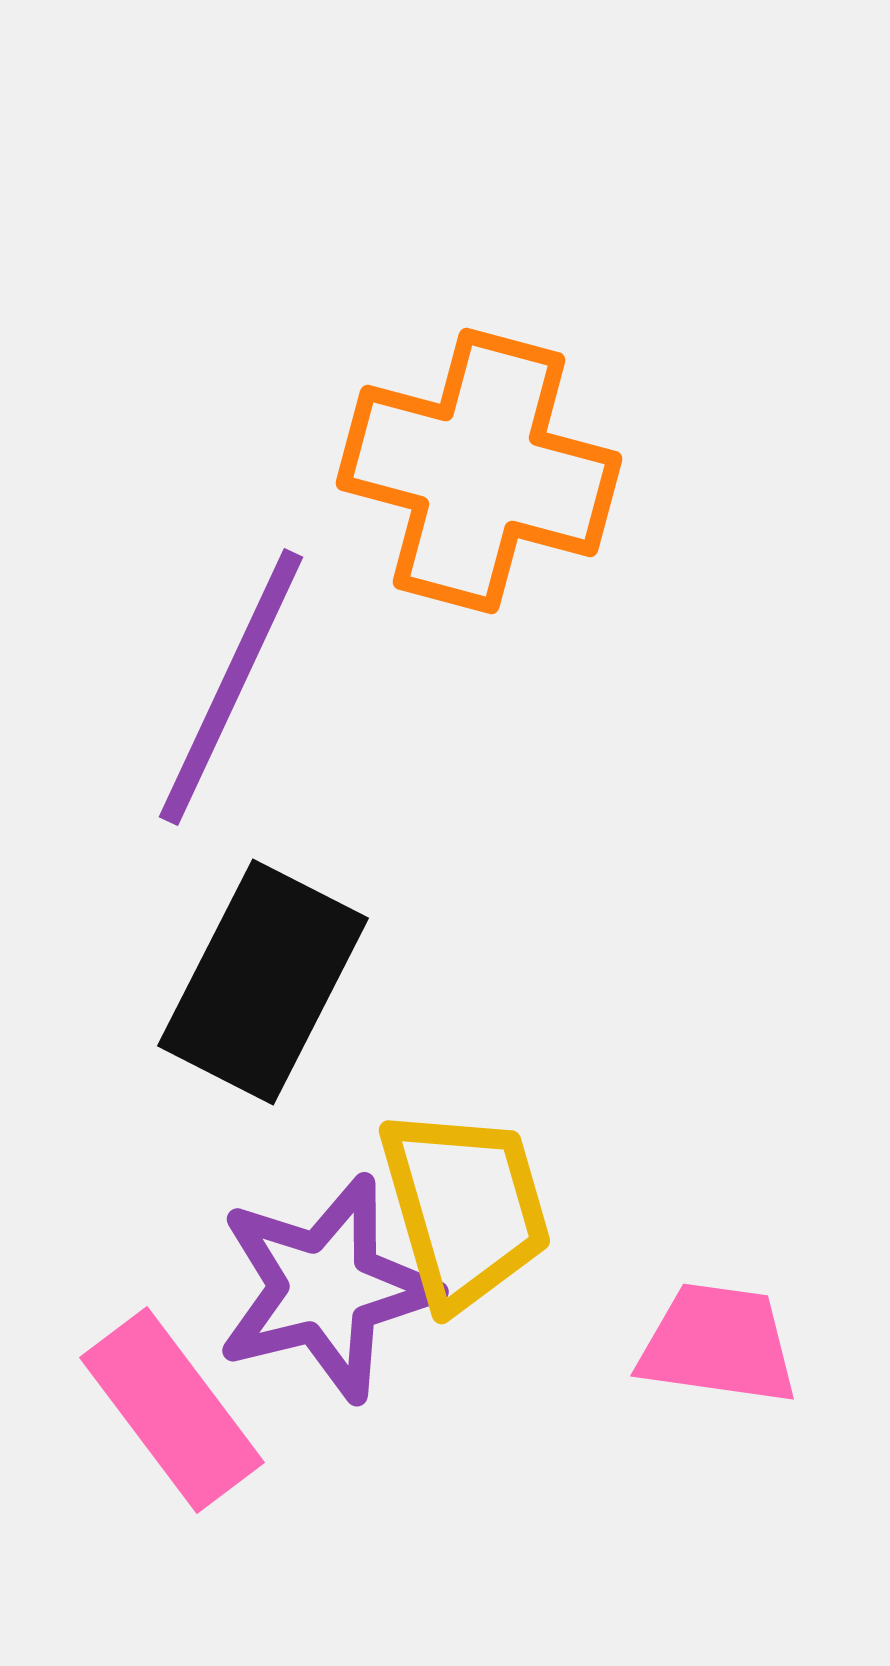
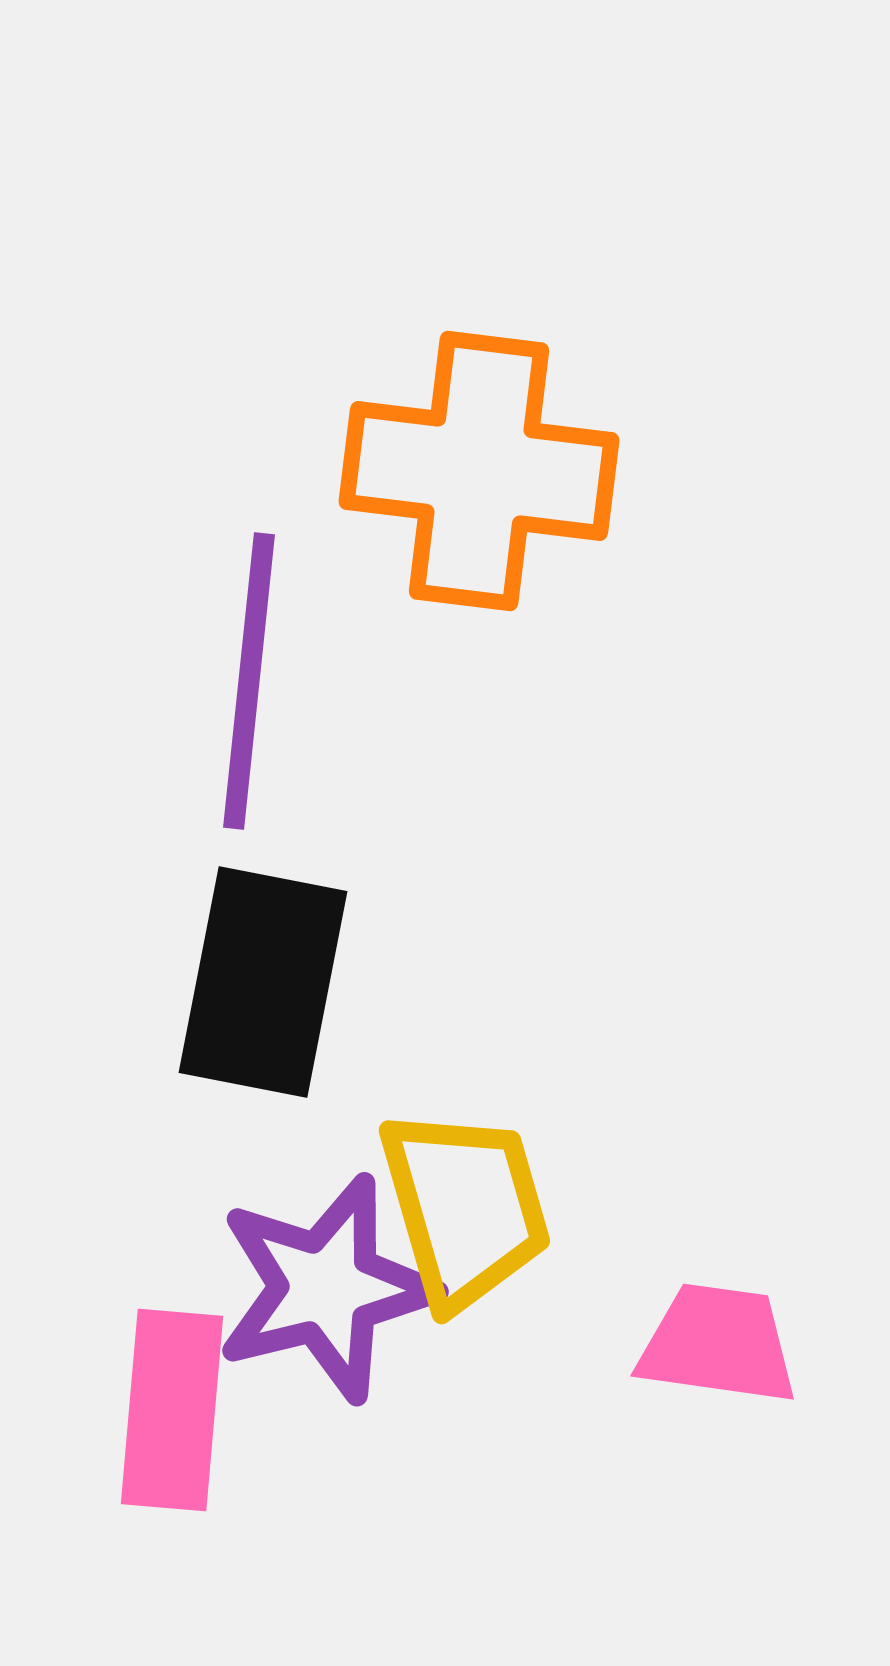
orange cross: rotated 8 degrees counterclockwise
purple line: moved 18 px right, 6 px up; rotated 19 degrees counterclockwise
black rectangle: rotated 16 degrees counterclockwise
pink rectangle: rotated 42 degrees clockwise
